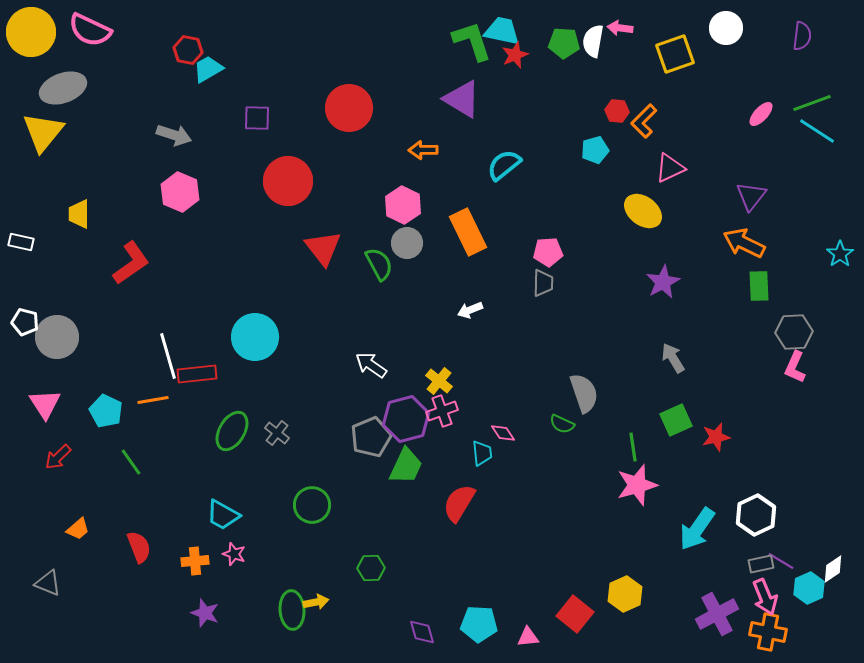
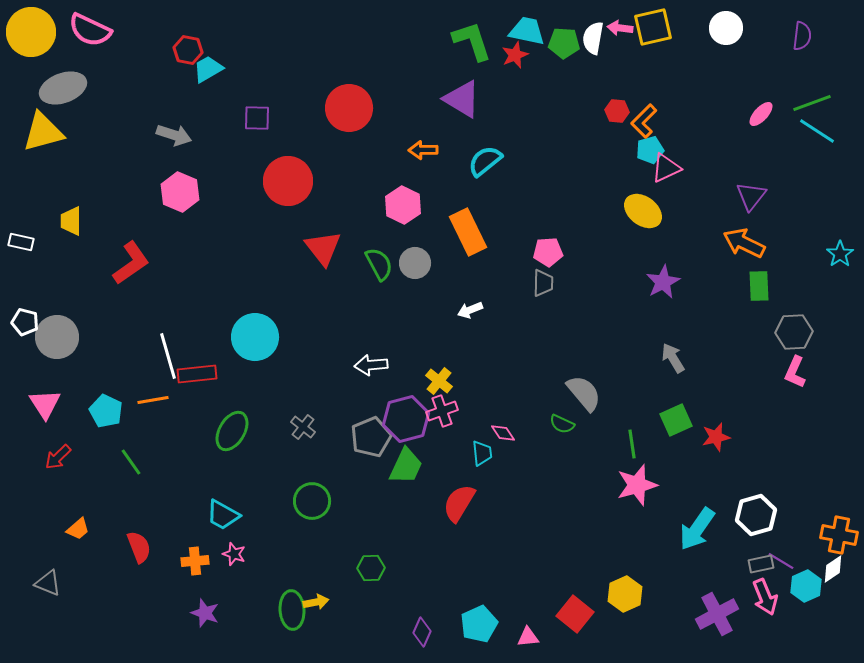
cyan trapezoid at (502, 31): moved 25 px right
white semicircle at (593, 41): moved 3 px up
yellow square at (675, 54): moved 22 px left, 27 px up; rotated 6 degrees clockwise
yellow triangle at (43, 132): rotated 36 degrees clockwise
cyan pentagon at (595, 150): moved 55 px right
cyan semicircle at (504, 165): moved 19 px left, 4 px up
pink triangle at (670, 168): moved 4 px left
yellow trapezoid at (79, 214): moved 8 px left, 7 px down
gray circle at (407, 243): moved 8 px right, 20 px down
white arrow at (371, 365): rotated 40 degrees counterclockwise
pink L-shape at (795, 367): moved 5 px down
gray semicircle at (584, 393): rotated 21 degrees counterclockwise
gray cross at (277, 433): moved 26 px right, 6 px up
green line at (633, 447): moved 1 px left, 3 px up
green circle at (312, 505): moved 4 px up
white hexagon at (756, 515): rotated 9 degrees clockwise
cyan hexagon at (809, 588): moved 3 px left, 2 px up
cyan pentagon at (479, 624): rotated 27 degrees counterclockwise
purple diamond at (422, 632): rotated 40 degrees clockwise
orange cross at (768, 632): moved 71 px right, 97 px up
